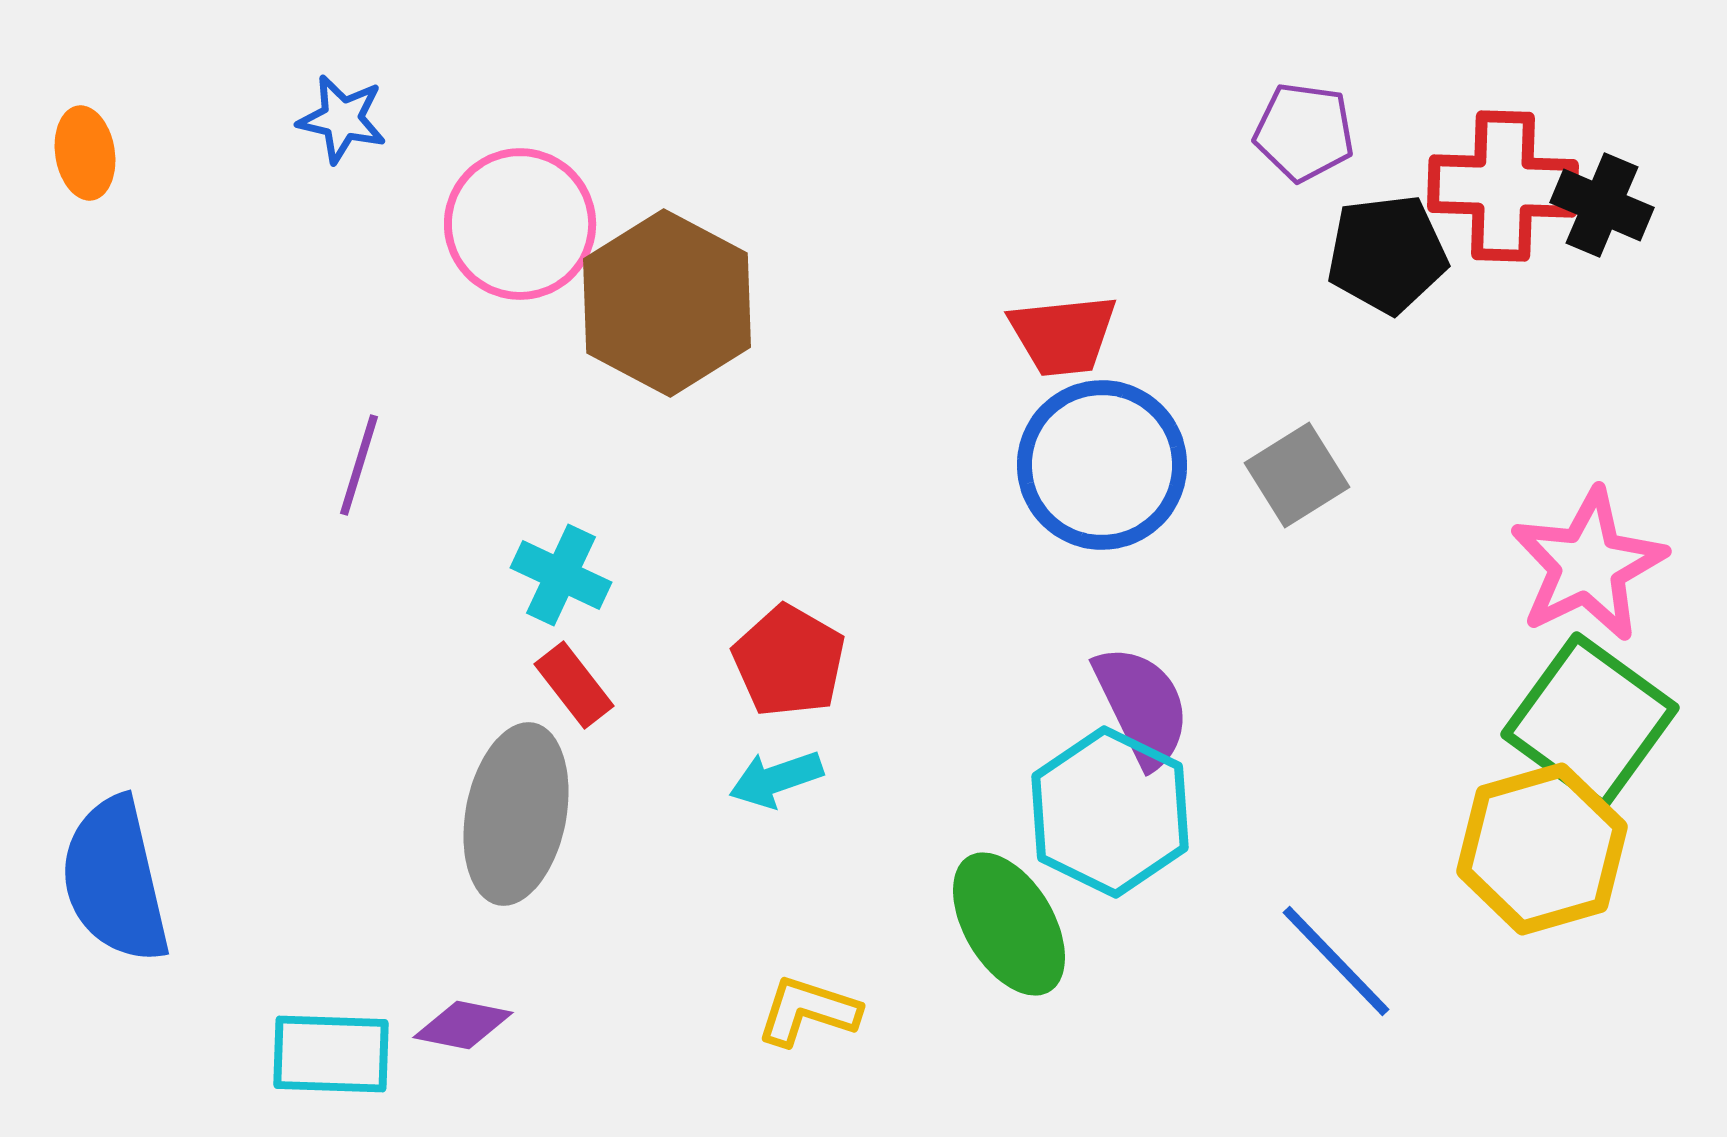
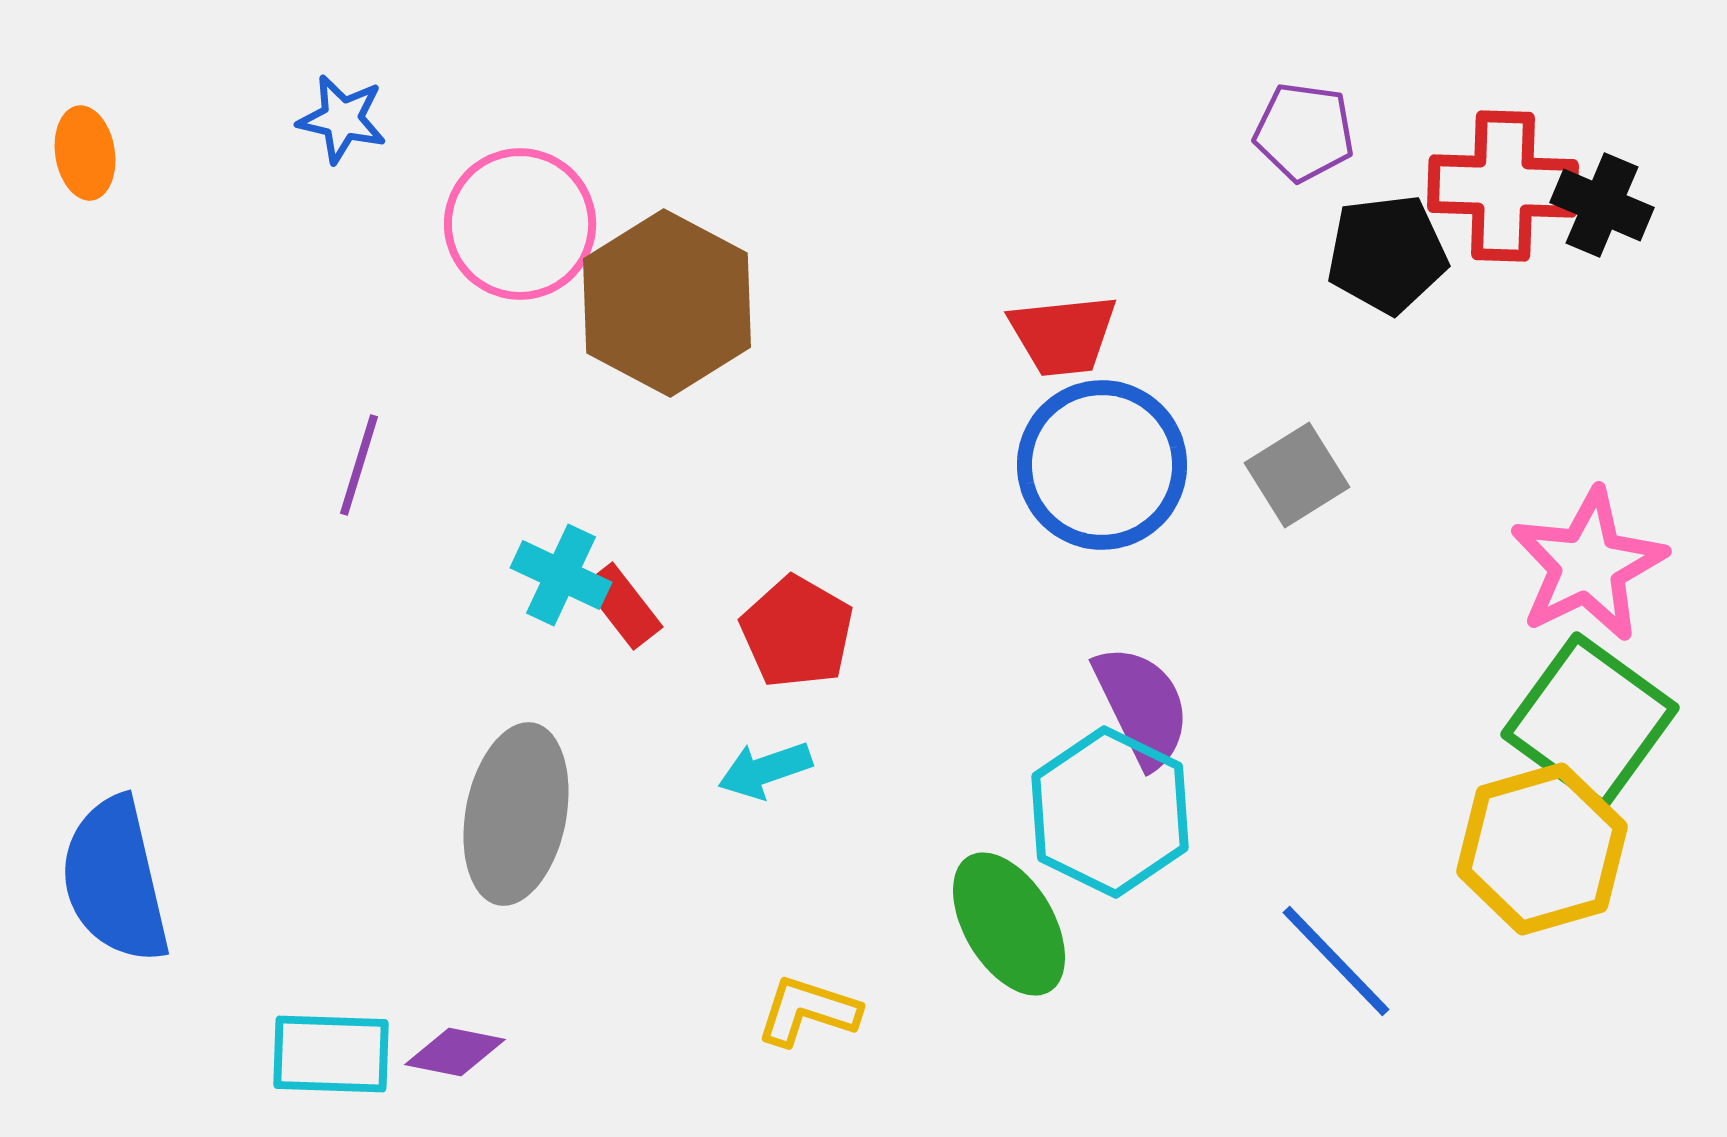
red pentagon: moved 8 px right, 29 px up
red rectangle: moved 49 px right, 79 px up
cyan arrow: moved 11 px left, 9 px up
purple diamond: moved 8 px left, 27 px down
